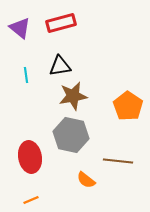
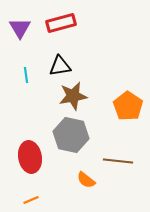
purple triangle: rotated 20 degrees clockwise
